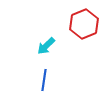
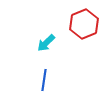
cyan arrow: moved 3 px up
